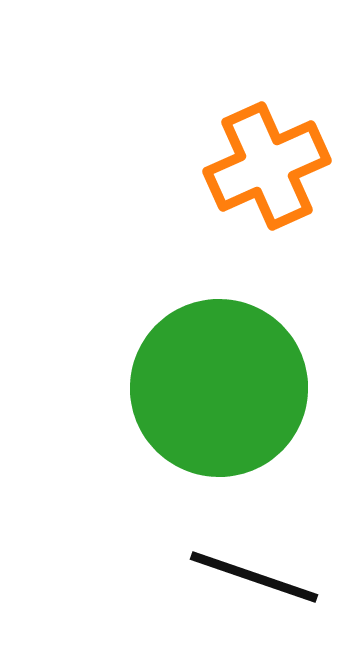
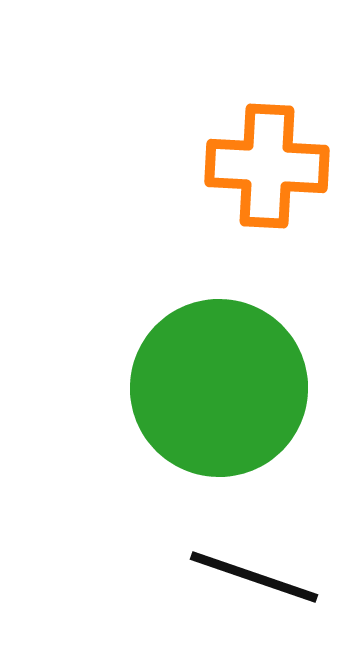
orange cross: rotated 27 degrees clockwise
